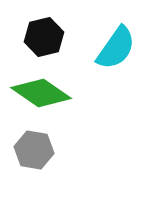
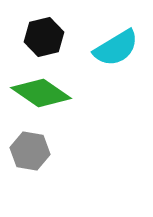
cyan semicircle: rotated 24 degrees clockwise
gray hexagon: moved 4 px left, 1 px down
